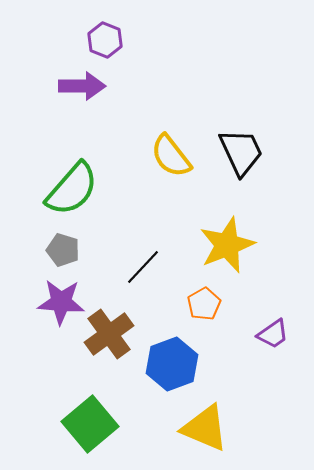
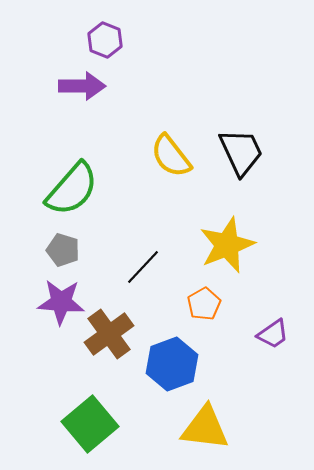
yellow triangle: rotated 16 degrees counterclockwise
